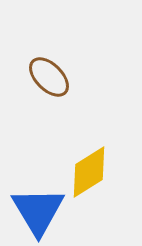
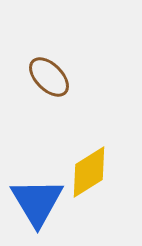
blue triangle: moved 1 px left, 9 px up
